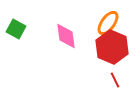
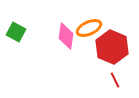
orange ellipse: moved 19 px left, 5 px down; rotated 30 degrees clockwise
green square: moved 3 px down
pink diamond: rotated 16 degrees clockwise
